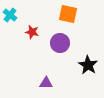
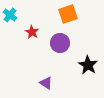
orange square: rotated 30 degrees counterclockwise
red star: rotated 16 degrees clockwise
purple triangle: rotated 32 degrees clockwise
